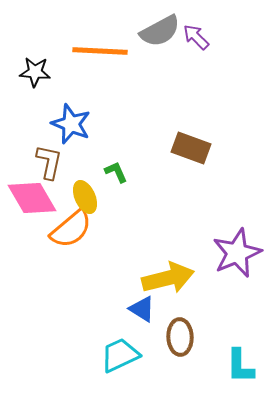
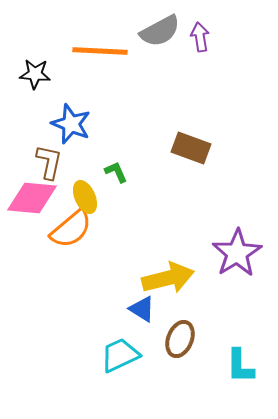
purple arrow: moved 4 px right; rotated 36 degrees clockwise
black star: moved 2 px down
pink diamond: rotated 54 degrees counterclockwise
purple star: rotated 9 degrees counterclockwise
brown ellipse: moved 2 px down; rotated 24 degrees clockwise
